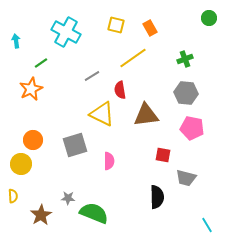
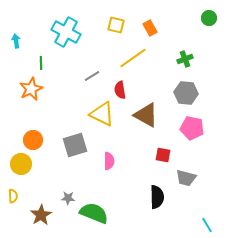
green line: rotated 56 degrees counterclockwise
brown triangle: rotated 36 degrees clockwise
